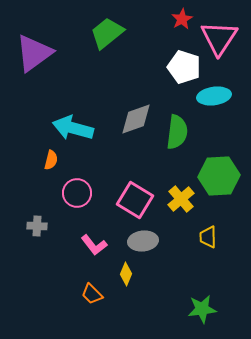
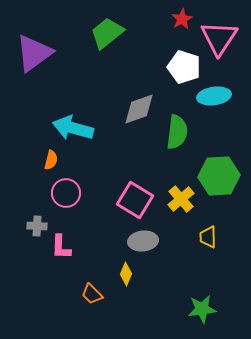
gray diamond: moved 3 px right, 10 px up
pink circle: moved 11 px left
pink L-shape: moved 33 px left, 2 px down; rotated 40 degrees clockwise
